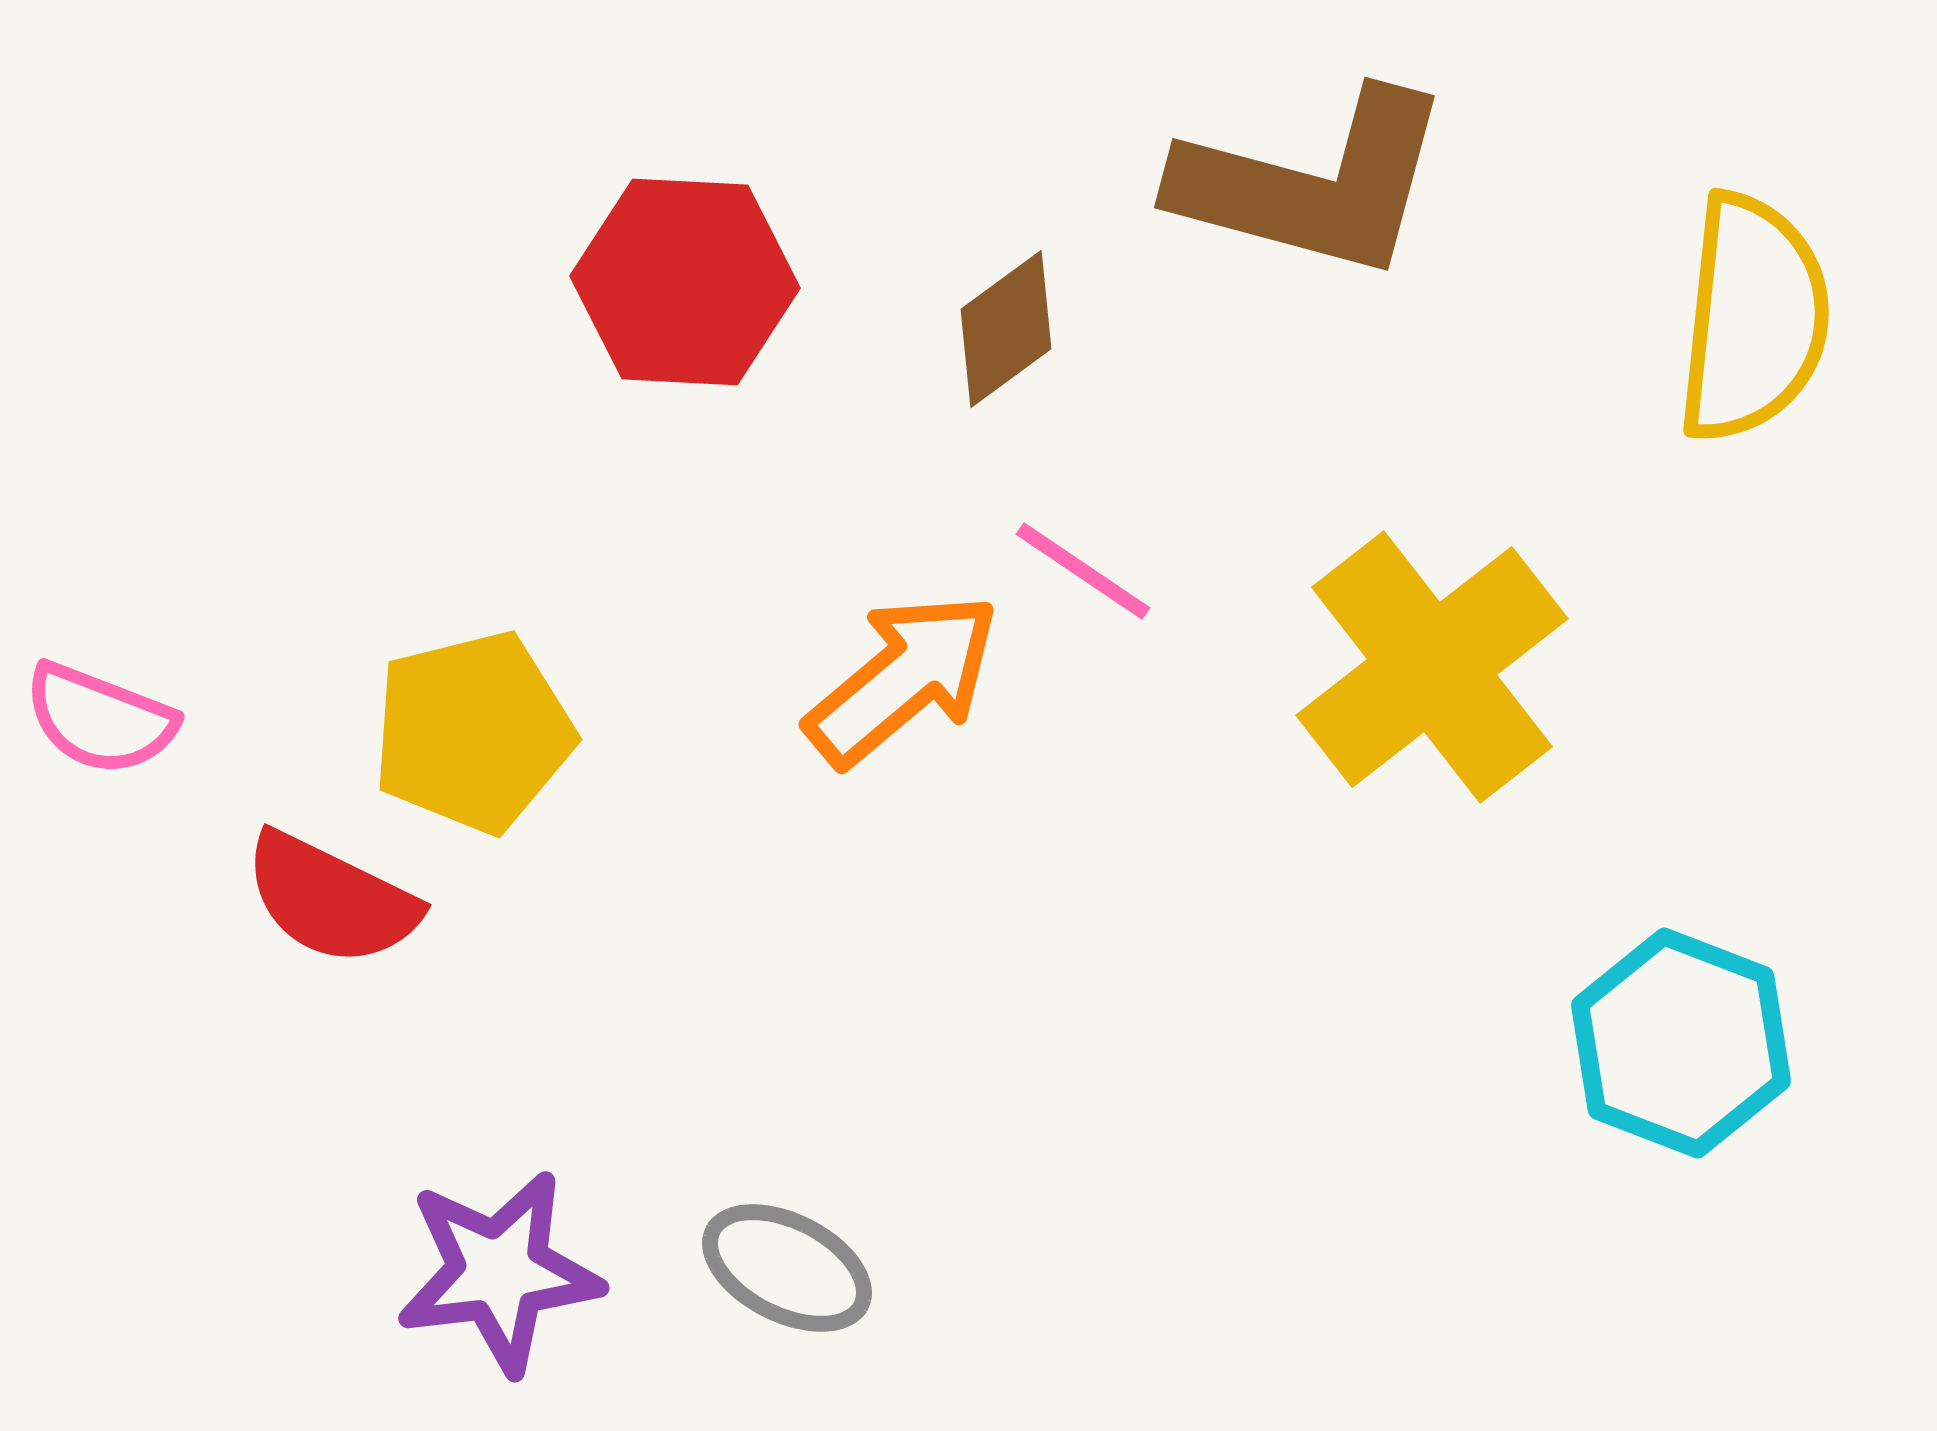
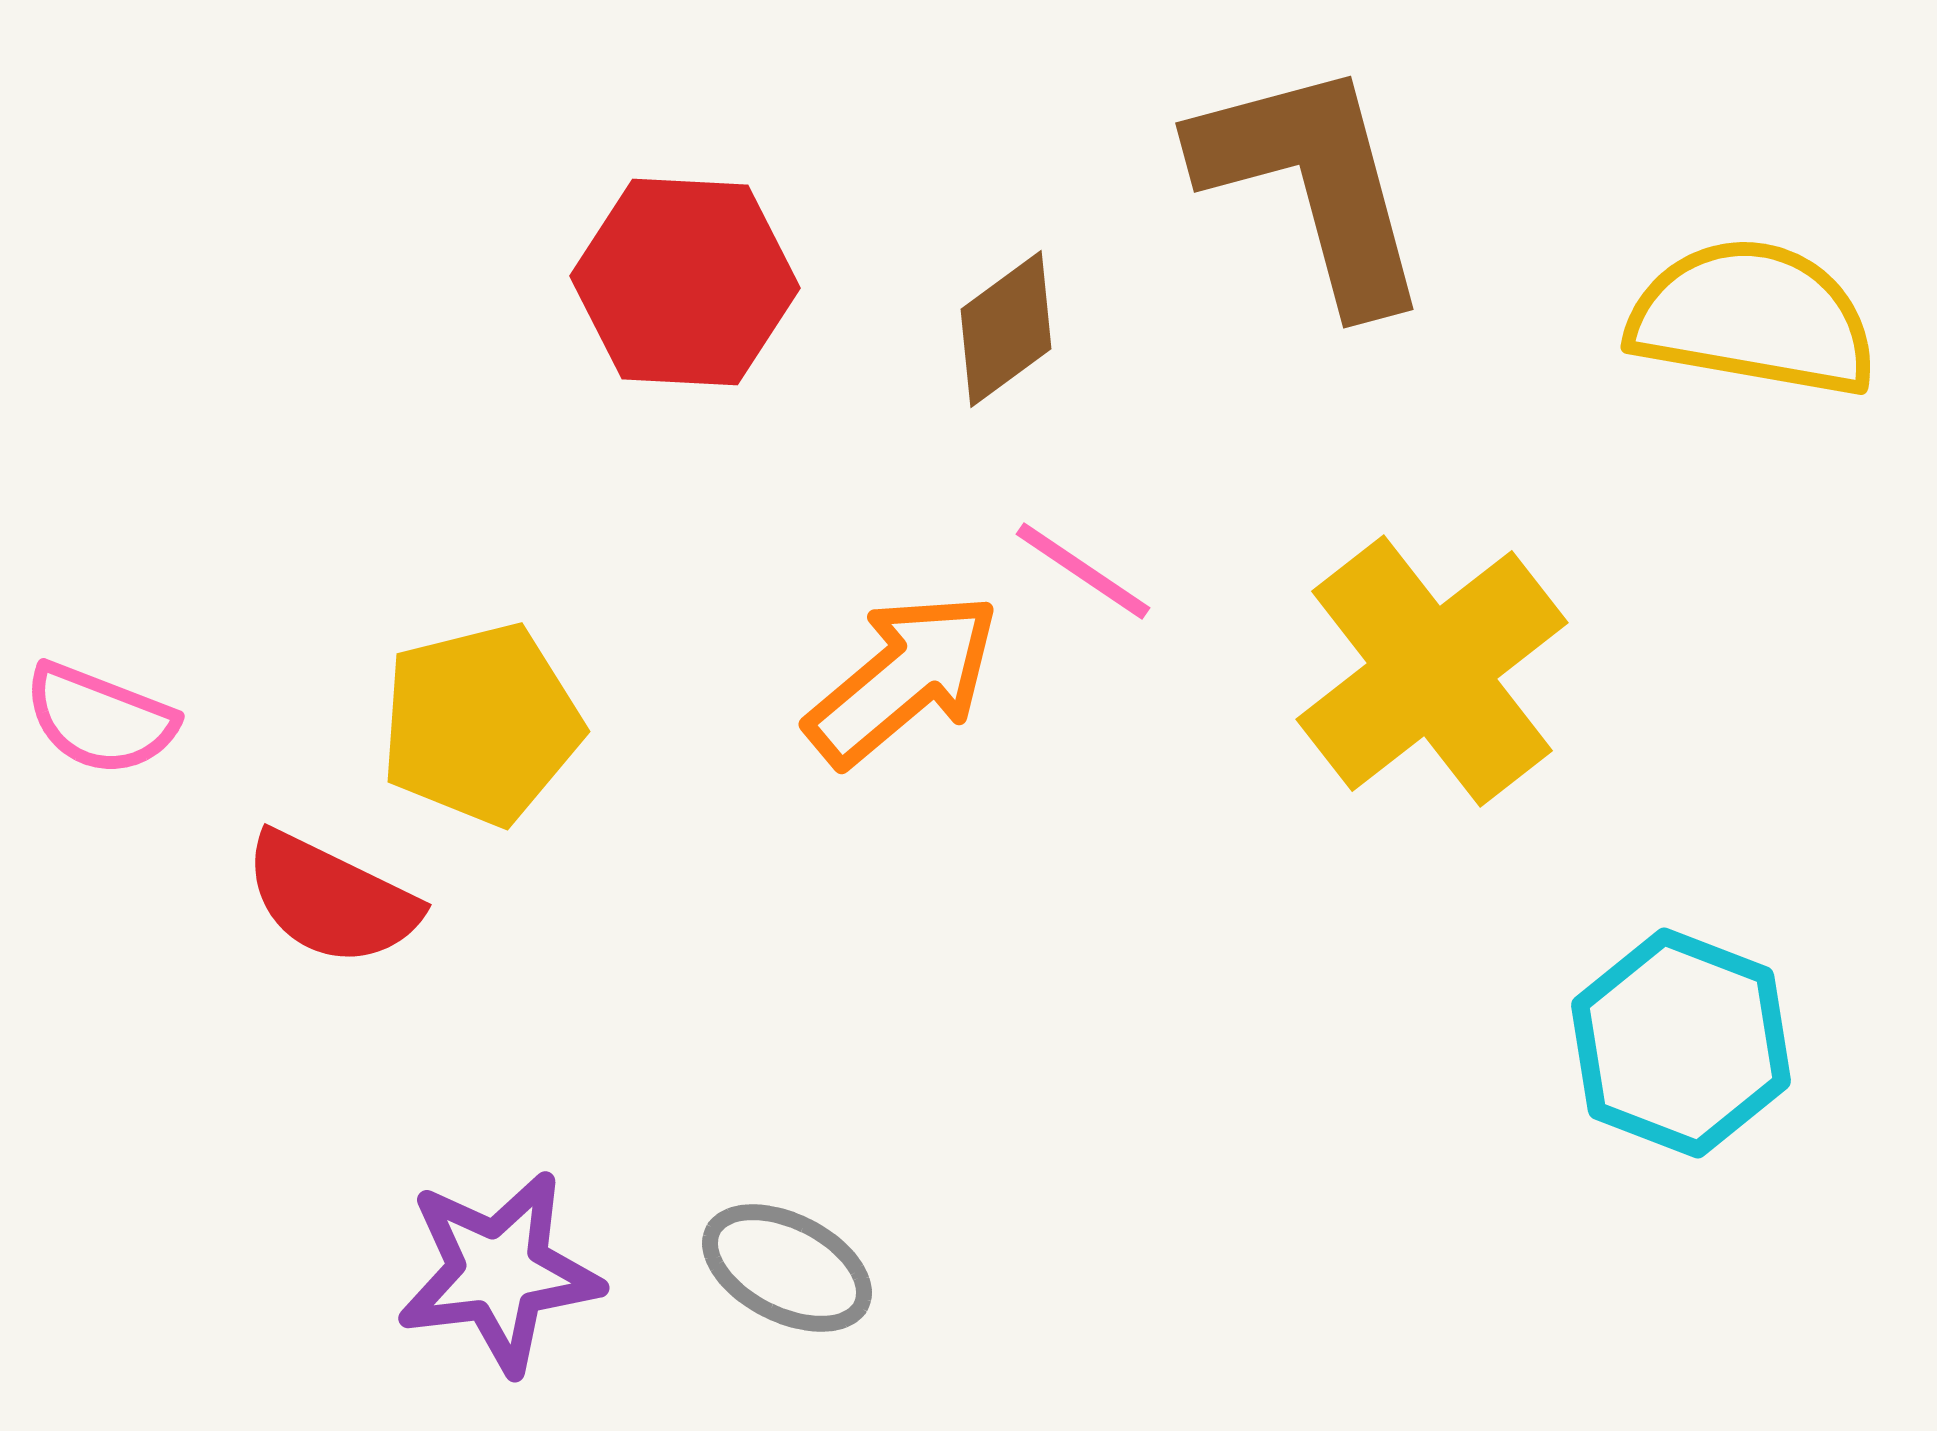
brown L-shape: rotated 120 degrees counterclockwise
yellow semicircle: rotated 86 degrees counterclockwise
yellow cross: moved 4 px down
yellow pentagon: moved 8 px right, 8 px up
